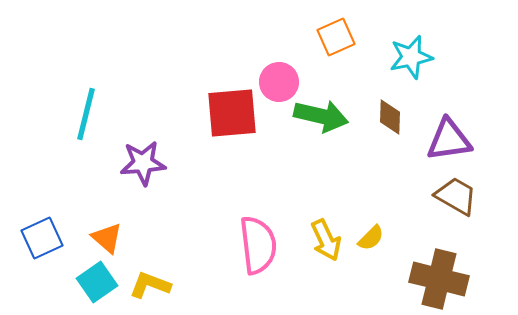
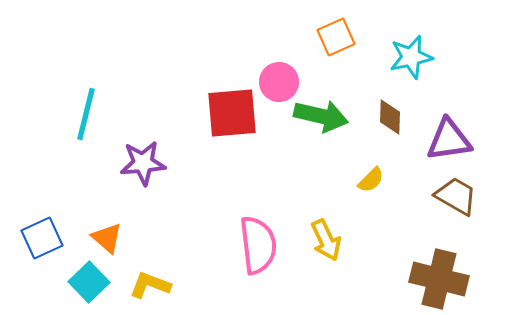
yellow semicircle: moved 58 px up
cyan square: moved 8 px left; rotated 9 degrees counterclockwise
